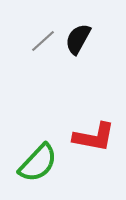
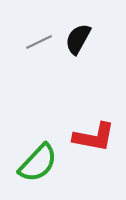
gray line: moved 4 px left, 1 px down; rotated 16 degrees clockwise
